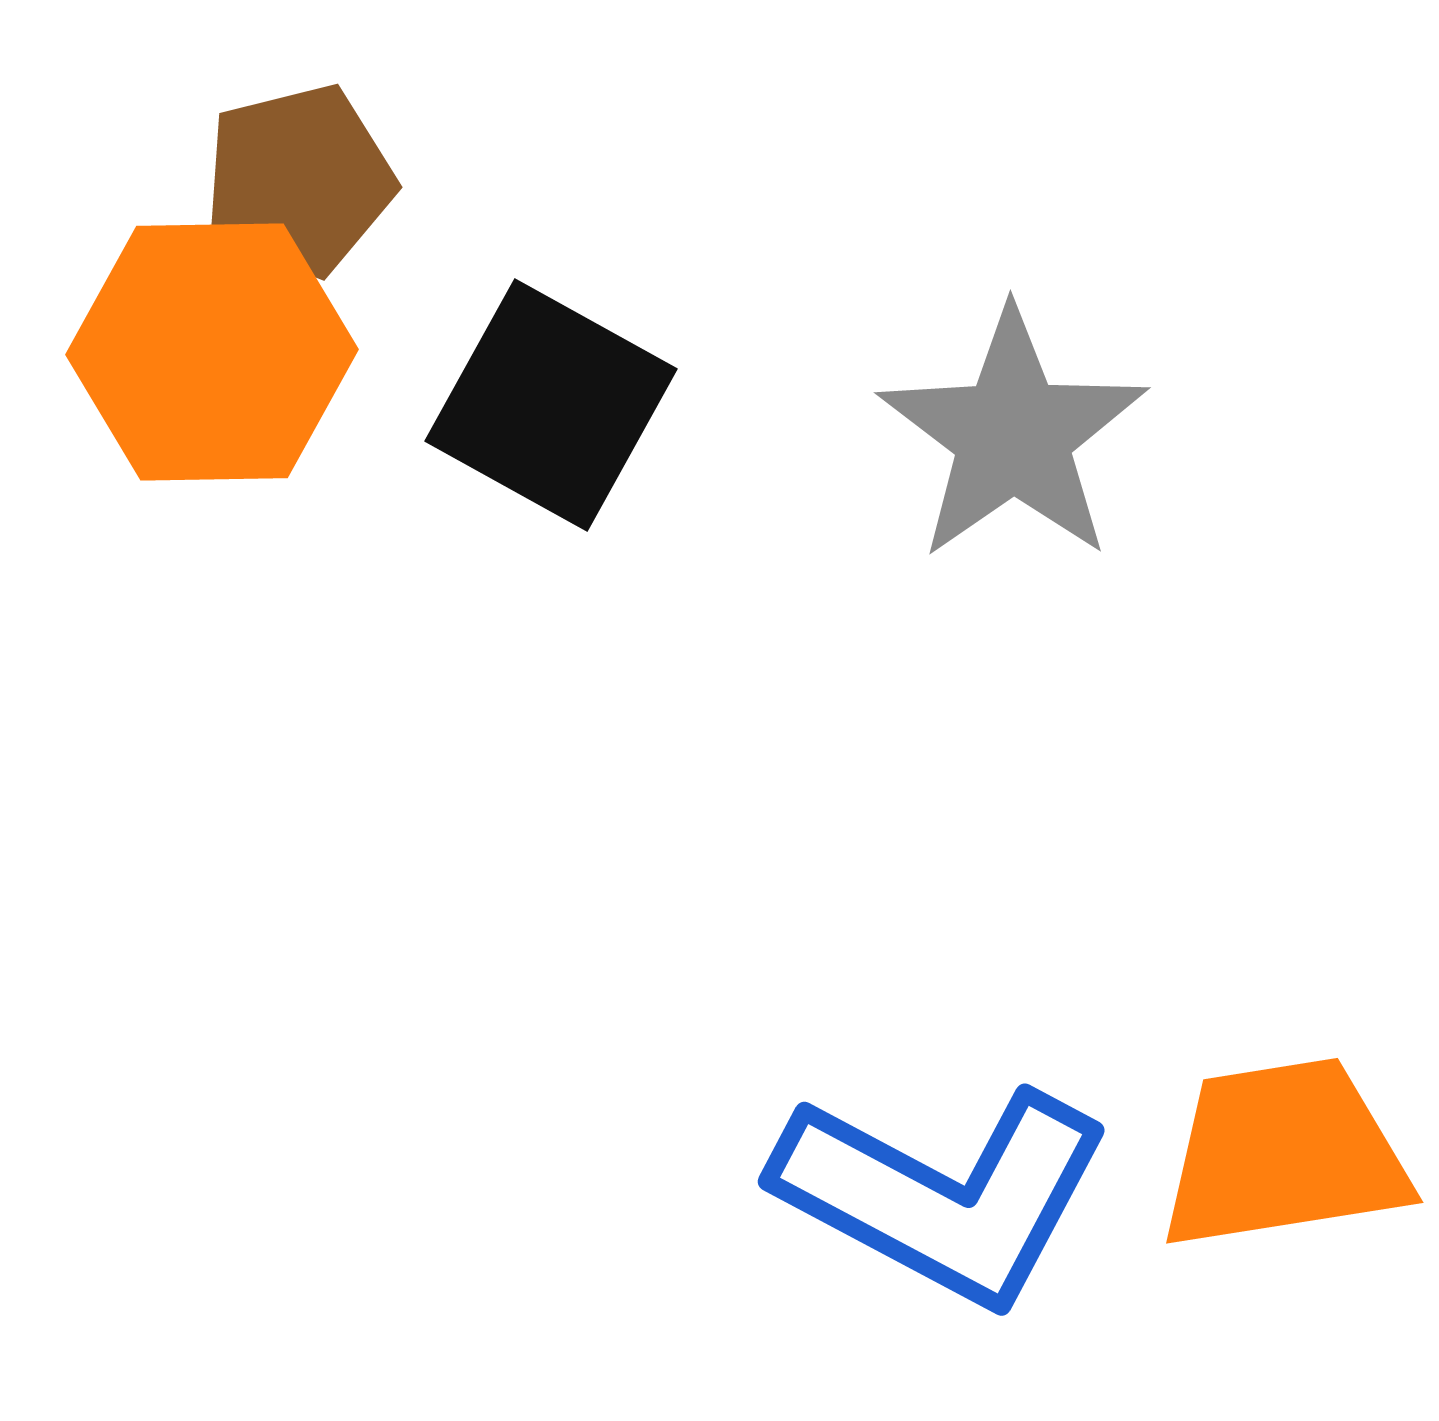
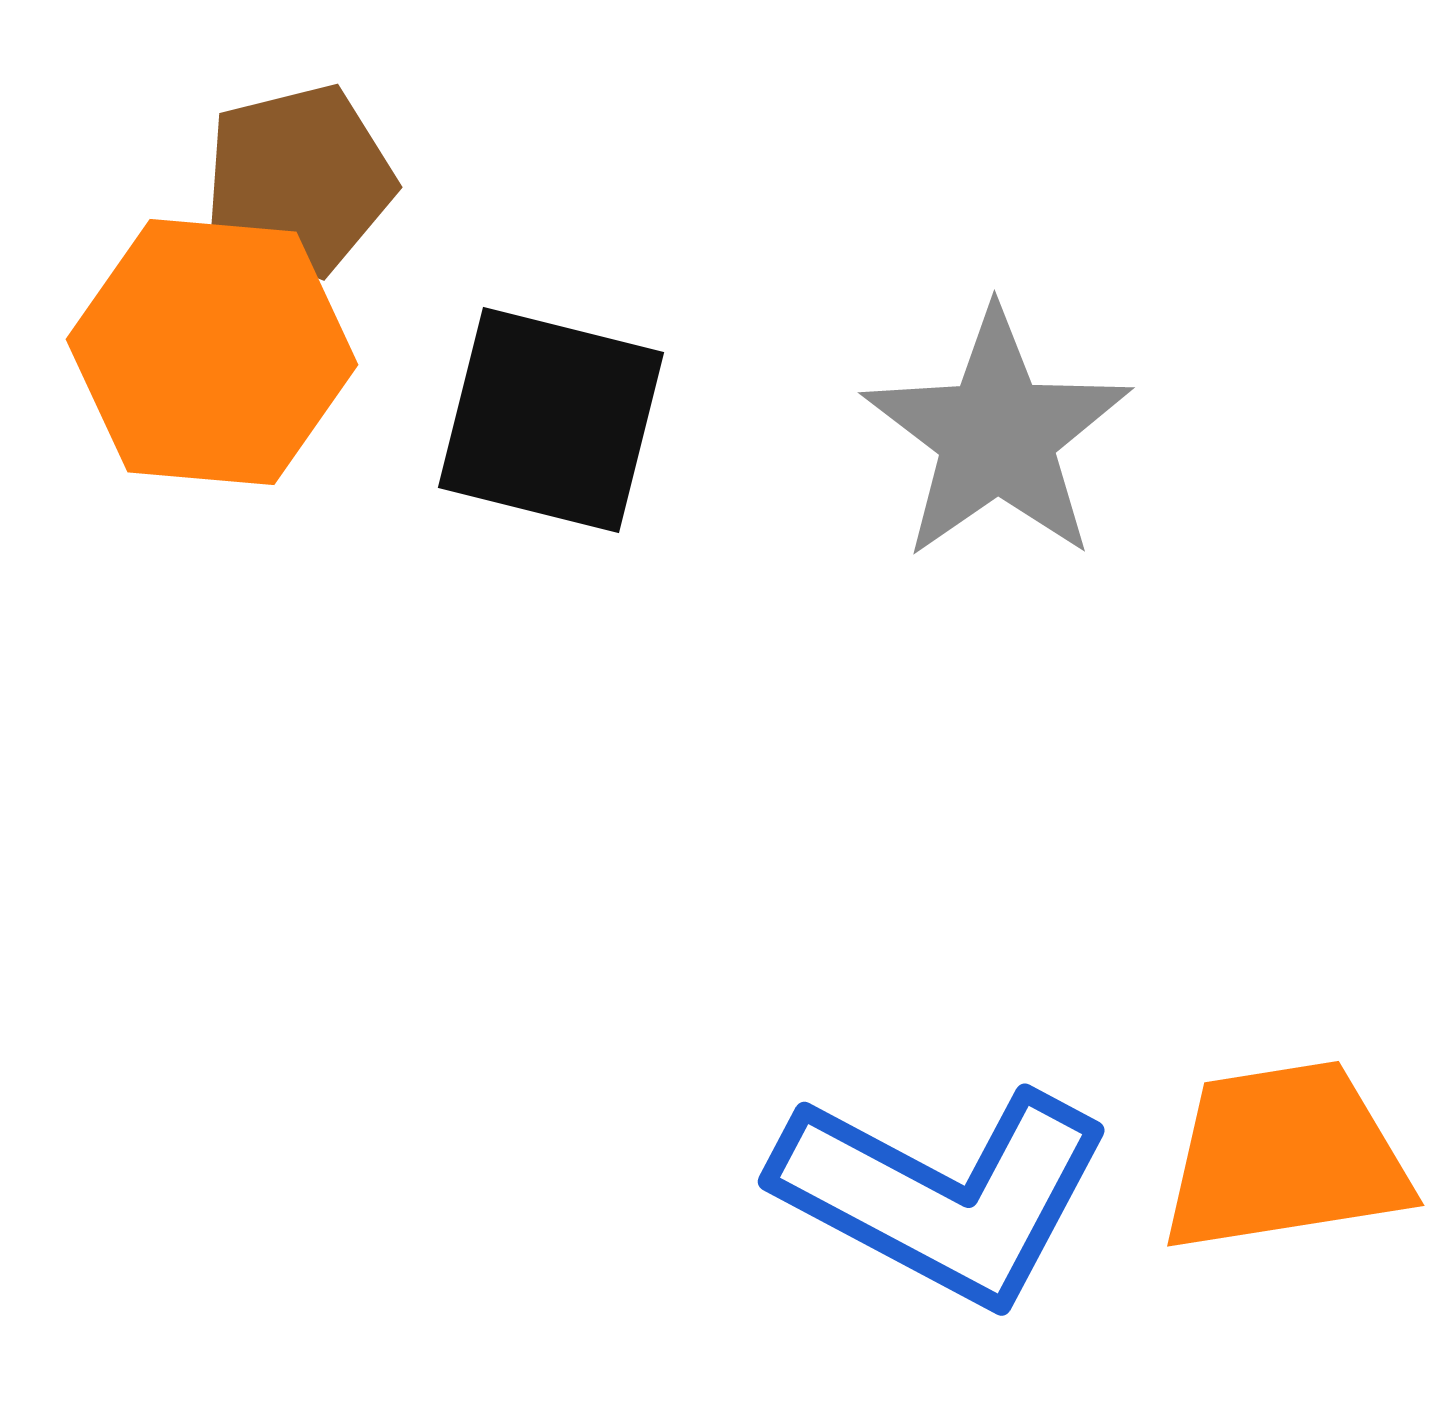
orange hexagon: rotated 6 degrees clockwise
black square: moved 15 px down; rotated 15 degrees counterclockwise
gray star: moved 16 px left
orange trapezoid: moved 1 px right, 3 px down
